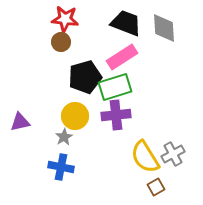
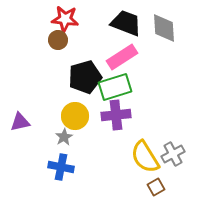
brown circle: moved 3 px left, 2 px up
